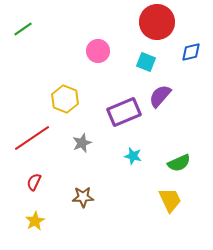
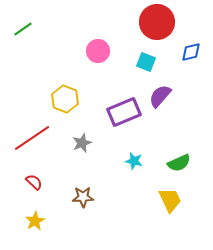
cyan star: moved 1 px right, 5 px down
red semicircle: rotated 108 degrees clockwise
